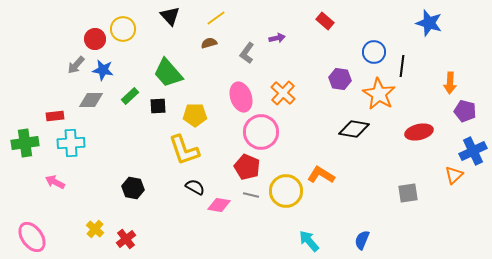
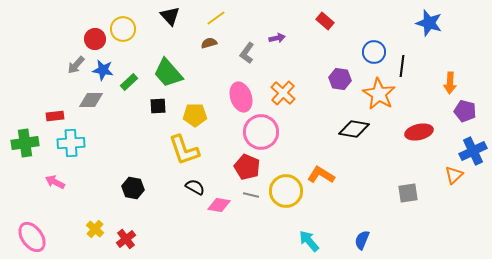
green rectangle at (130, 96): moved 1 px left, 14 px up
